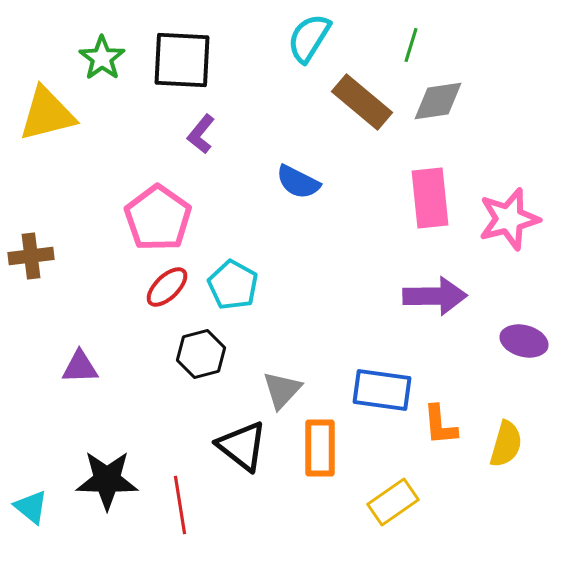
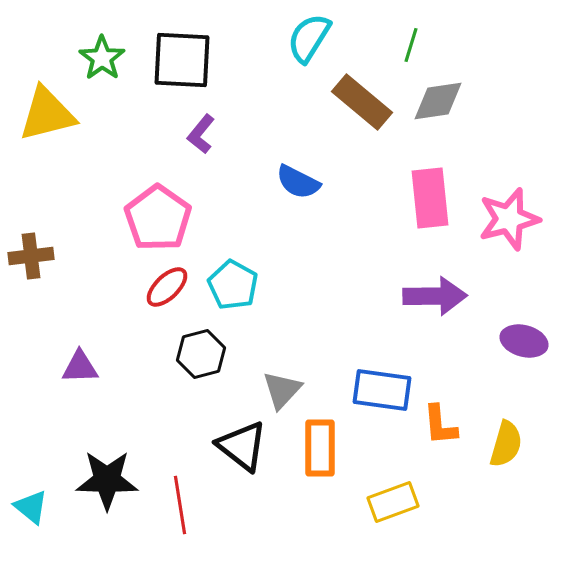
yellow rectangle: rotated 15 degrees clockwise
